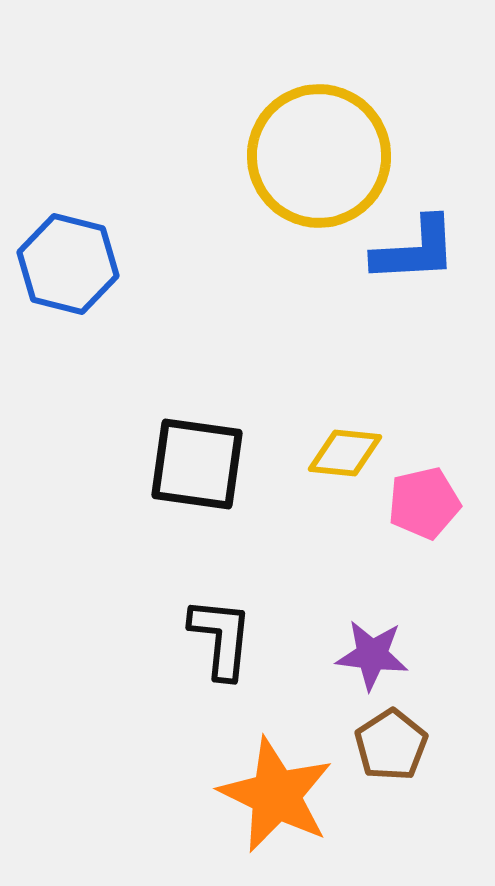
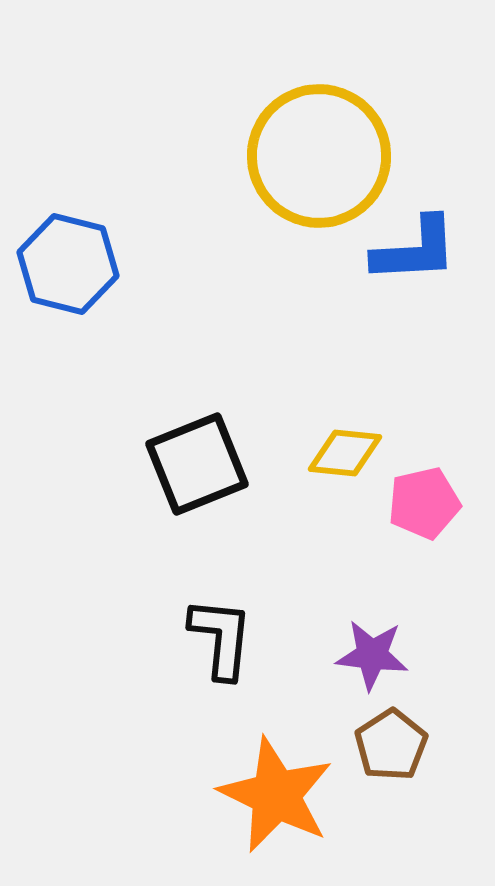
black square: rotated 30 degrees counterclockwise
